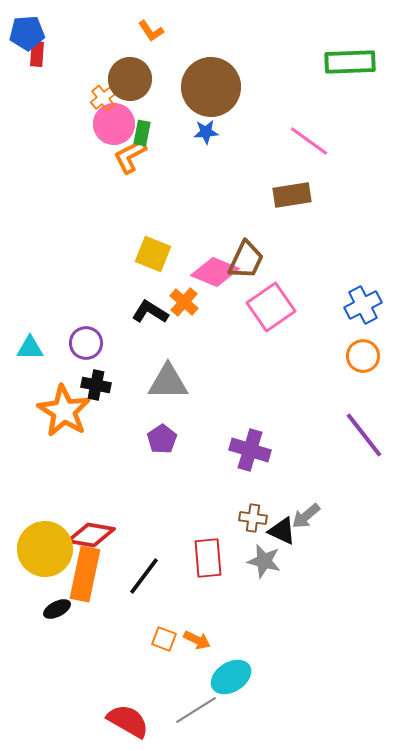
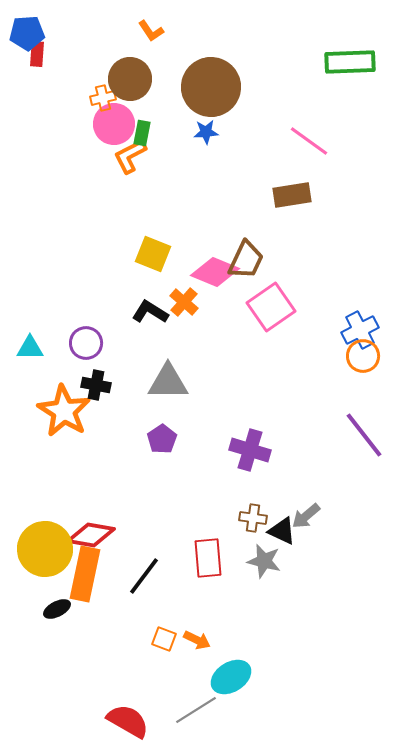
orange cross at (103, 98): rotated 25 degrees clockwise
blue cross at (363, 305): moved 3 px left, 25 px down
